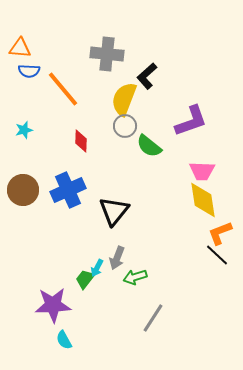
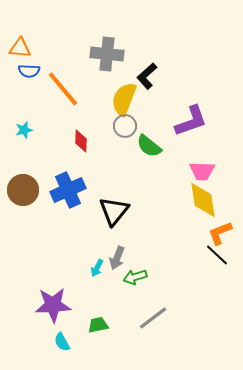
green trapezoid: moved 13 px right, 46 px down; rotated 40 degrees clockwise
gray line: rotated 20 degrees clockwise
cyan semicircle: moved 2 px left, 2 px down
